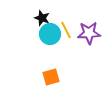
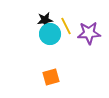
black star: moved 3 px right, 2 px down; rotated 28 degrees counterclockwise
yellow line: moved 4 px up
